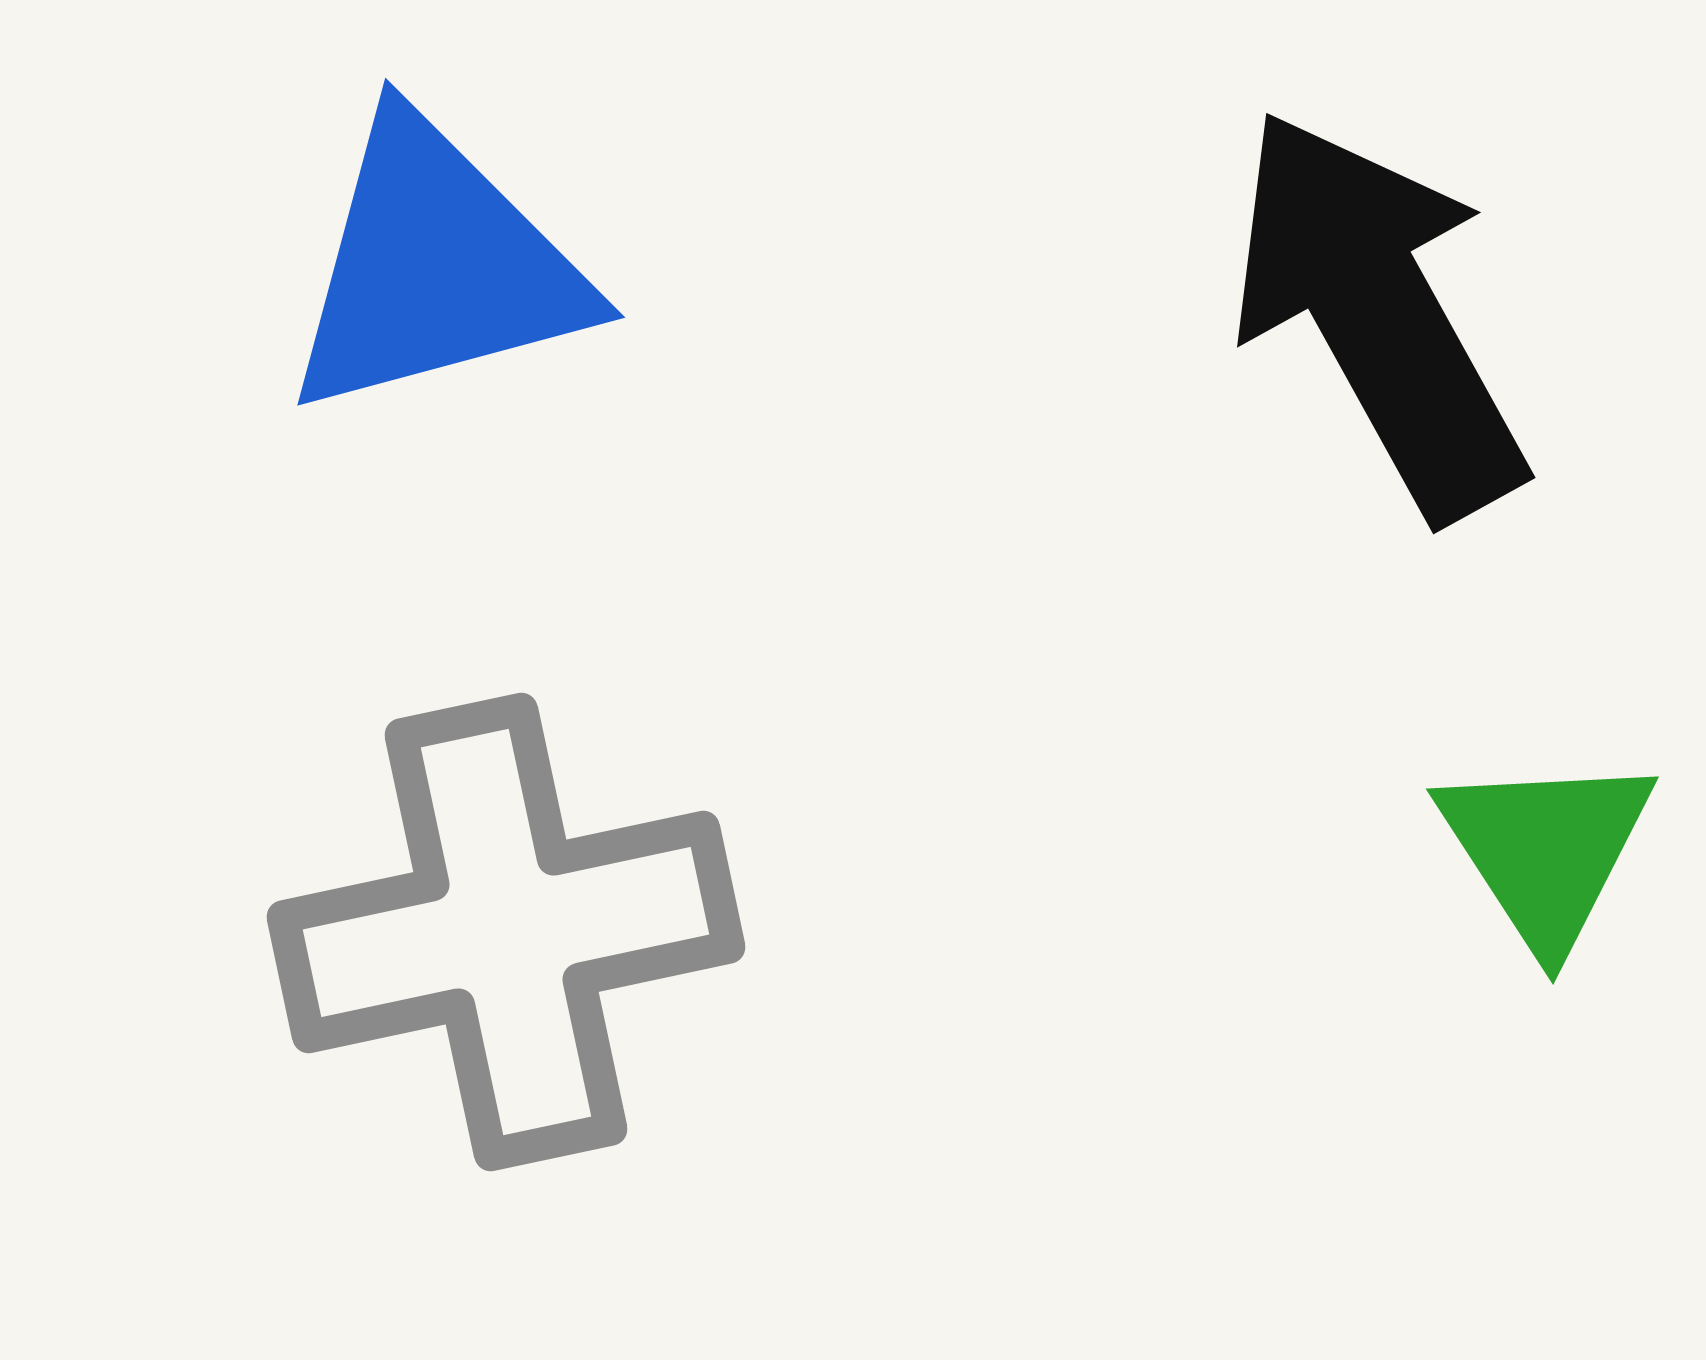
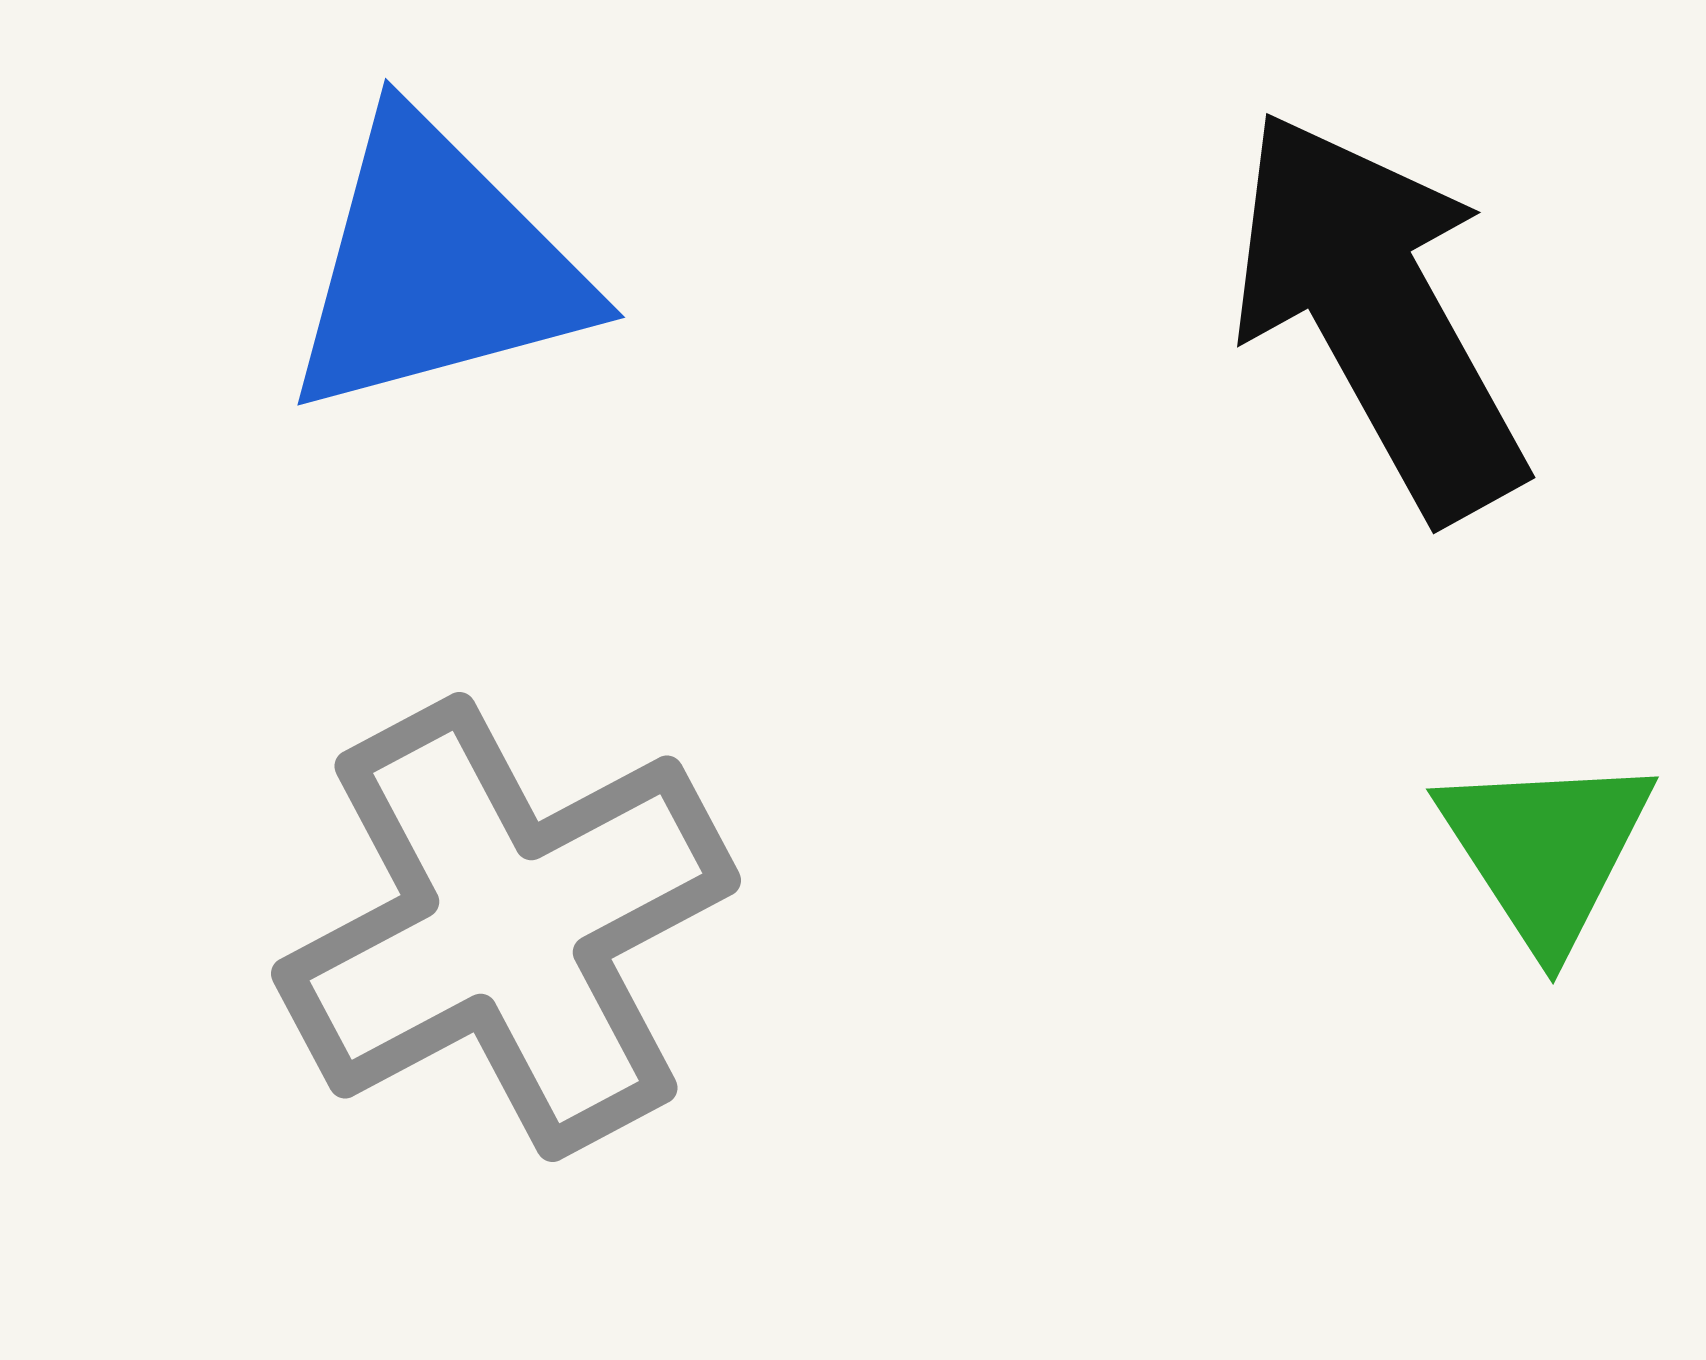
gray cross: moved 5 px up; rotated 16 degrees counterclockwise
